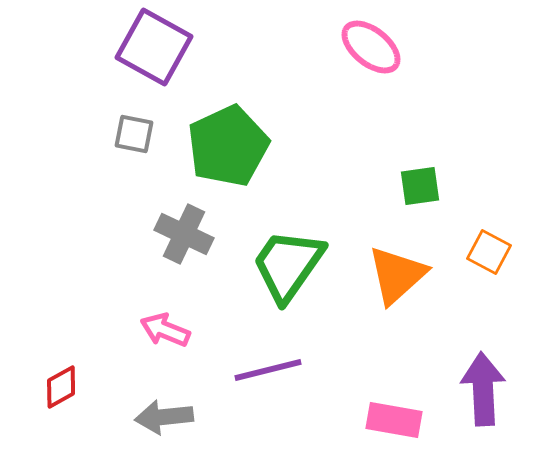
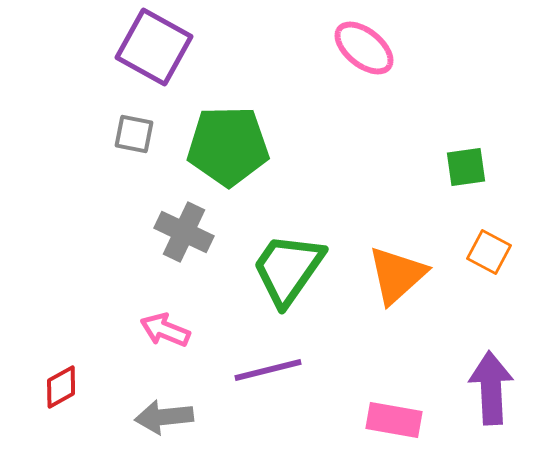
pink ellipse: moved 7 px left, 1 px down
green pentagon: rotated 24 degrees clockwise
green square: moved 46 px right, 19 px up
gray cross: moved 2 px up
green trapezoid: moved 4 px down
purple arrow: moved 8 px right, 1 px up
